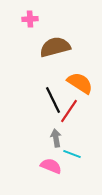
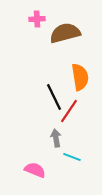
pink cross: moved 7 px right
brown semicircle: moved 10 px right, 14 px up
orange semicircle: moved 6 px up; rotated 48 degrees clockwise
black line: moved 1 px right, 3 px up
cyan line: moved 3 px down
pink semicircle: moved 16 px left, 4 px down
